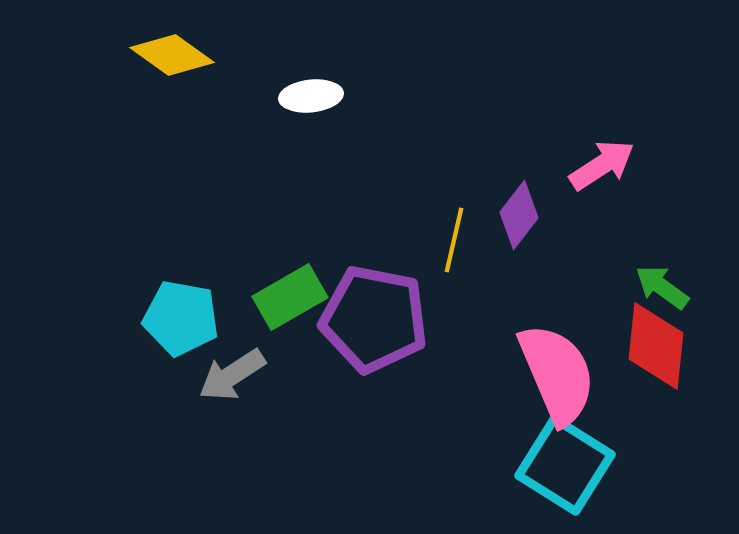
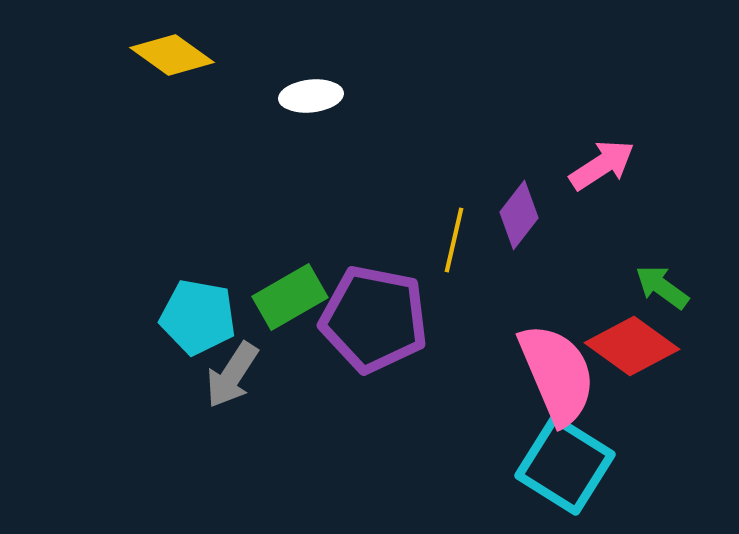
cyan pentagon: moved 17 px right, 1 px up
red diamond: moved 24 px left; rotated 60 degrees counterclockwise
gray arrow: rotated 24 degrees counterclockwise
